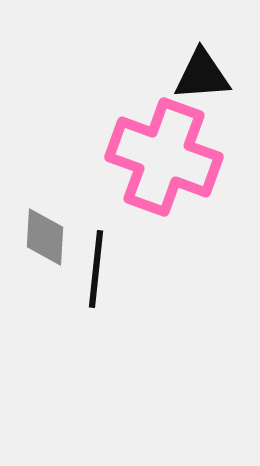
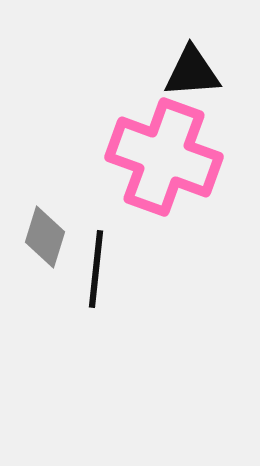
black triangle: moved 10 px left, 3 px up
gray diamond: rotated 14 degrees clockwise
